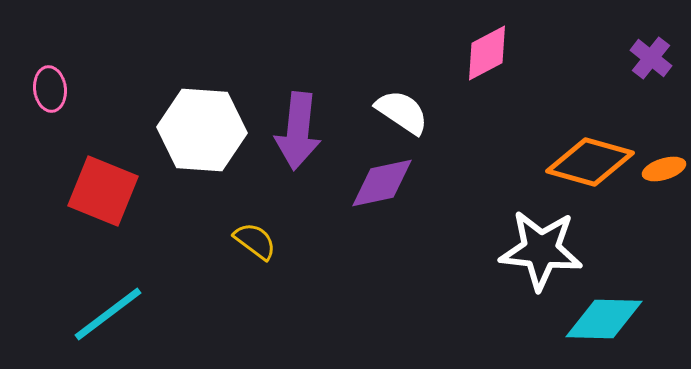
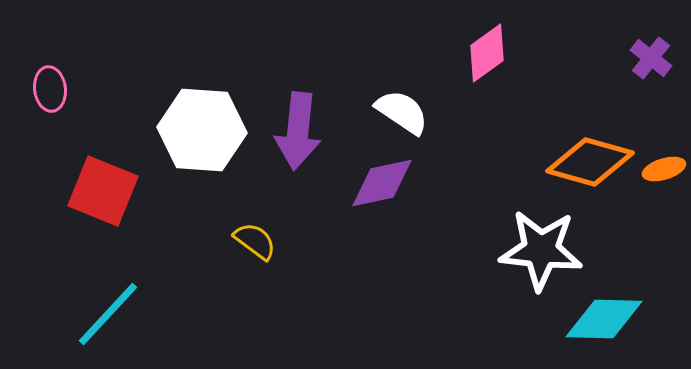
pink diamond: rotated 8 degrees counterclockwise
cyan line: rotated 10 degrees counterclockwise
